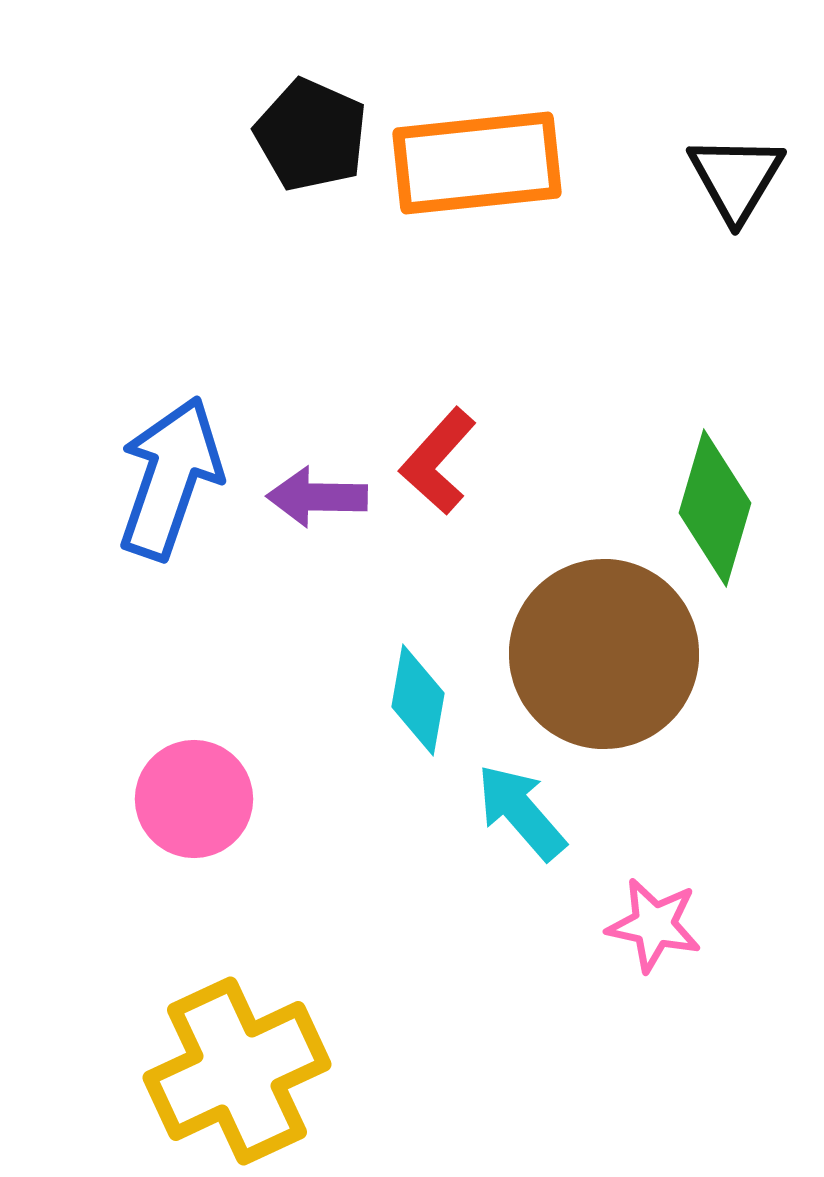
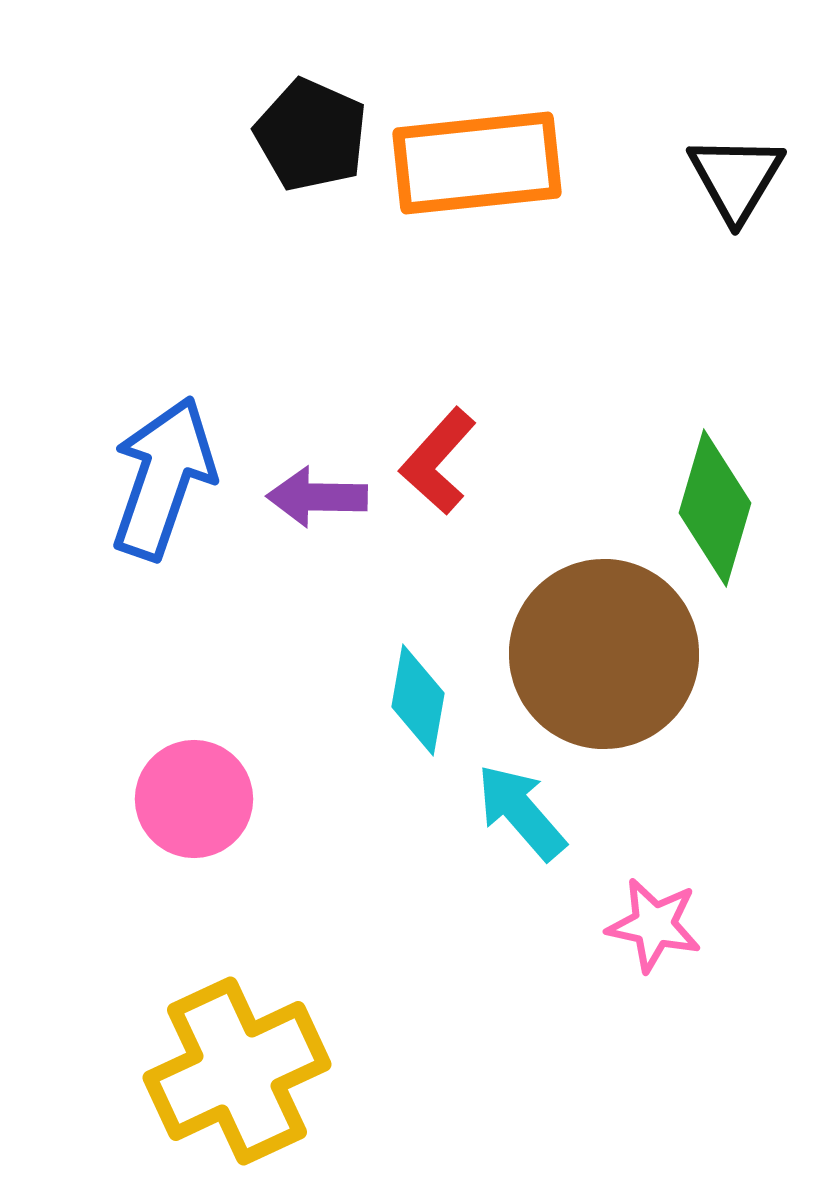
blue arrow: moved 7 px left
